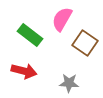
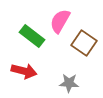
pink semicircle: moved 2 px left, 2 px down
green rectangle: moved 2 px right, 1 px down
brown square: moved 1 px left
